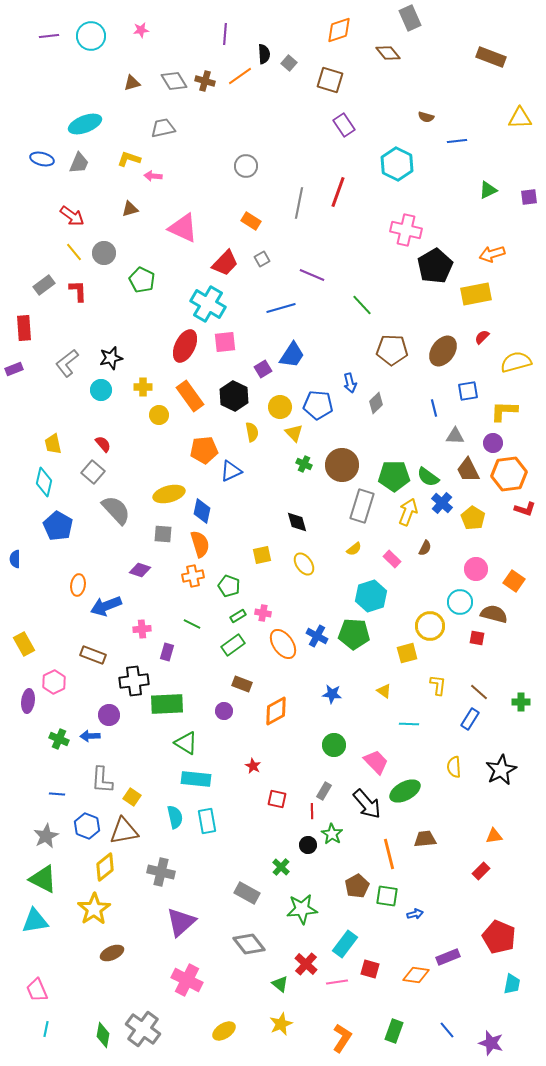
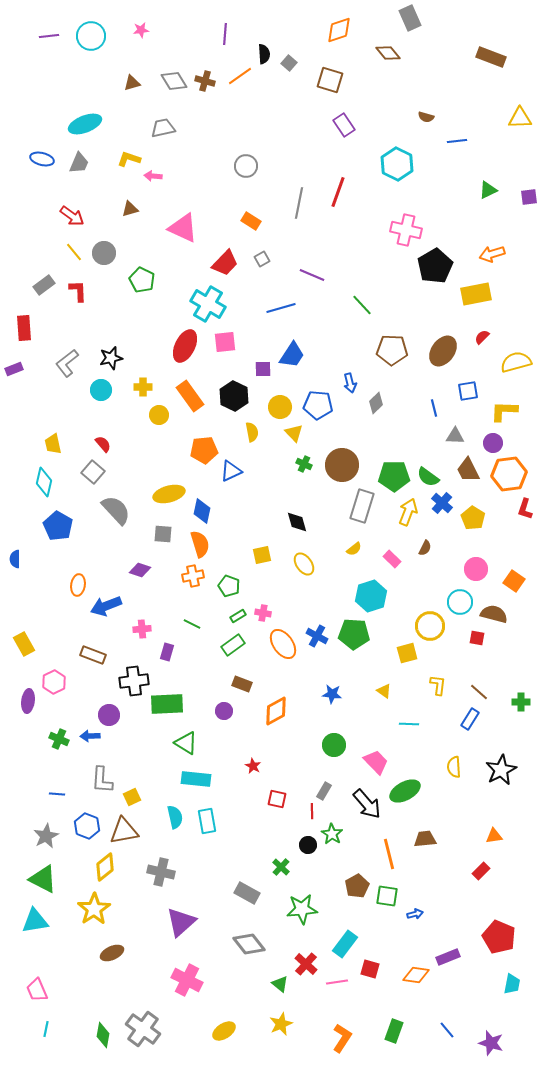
purple square at (263, 369): rotated 30 degrees clockwise
red L-shape at (525, 509): rotated 90 degrees clockwise
yellow square at (132, 797): rotated 30 degrees clockwise
